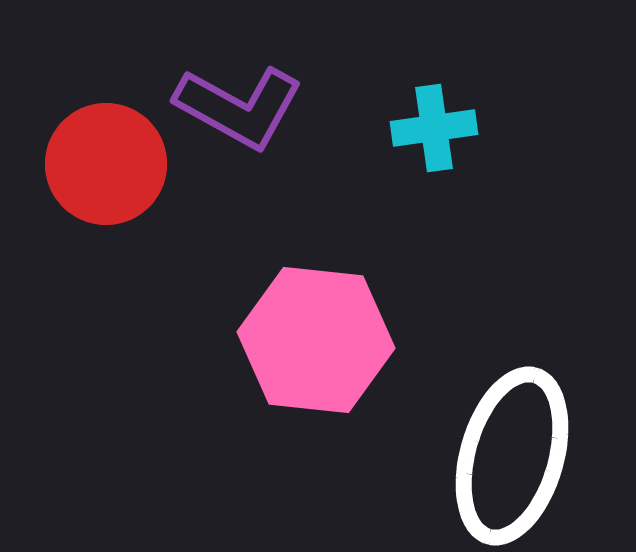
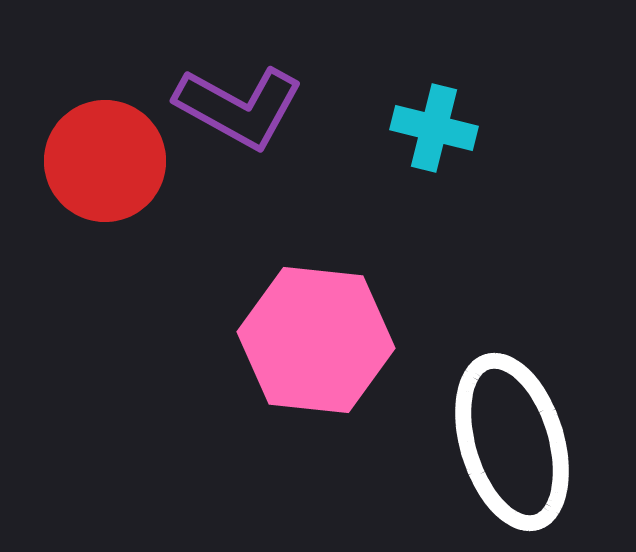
cyan cross: rotated 22 degrees clockwise
red circle: moved 1 px left, 3 px up
white ellipse: moved 14 px up; rotated 33 degrees counterclockwise
